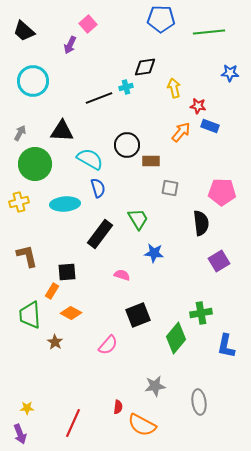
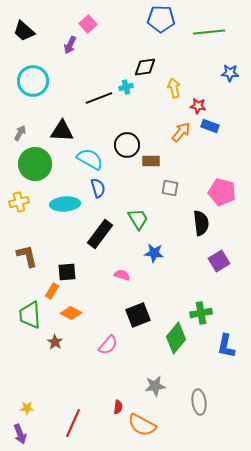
pink pentagon at (222, 192): rotated 12 degrees clockwise
